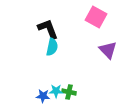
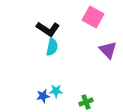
pink square: moved 3 px left
black L-shape: rotated 145 degrees clockwise
green cross: moved 17 px right, 10 px down; rotated 32 degrees counterclockwise
blue star: rotated 16 degrees counterclockwise
